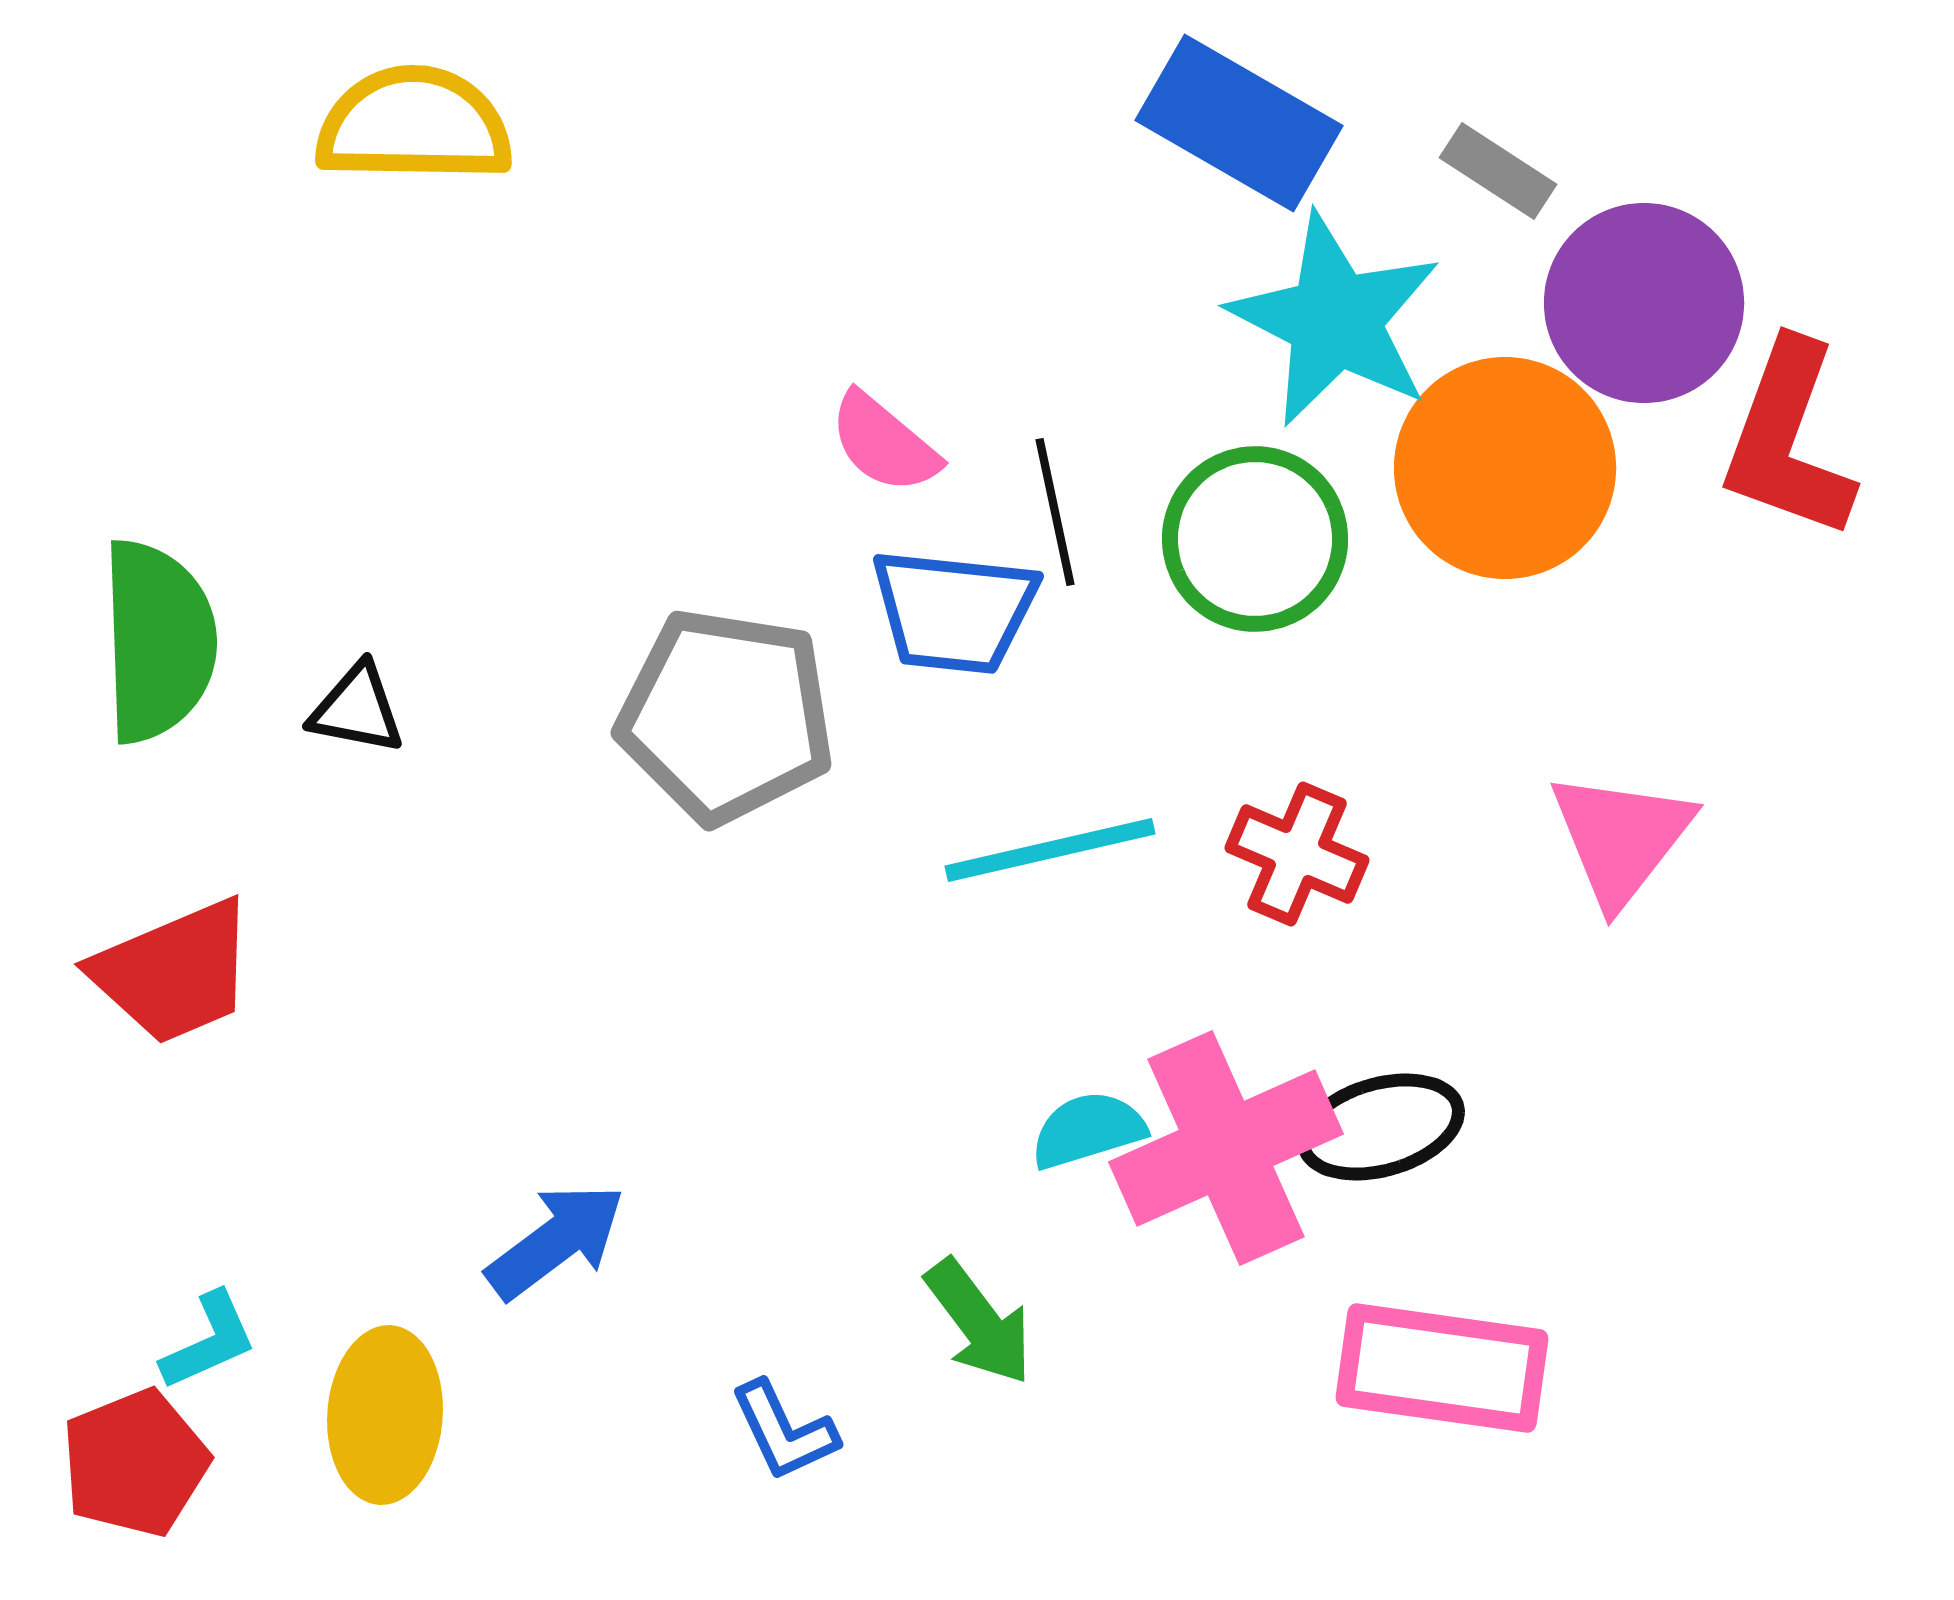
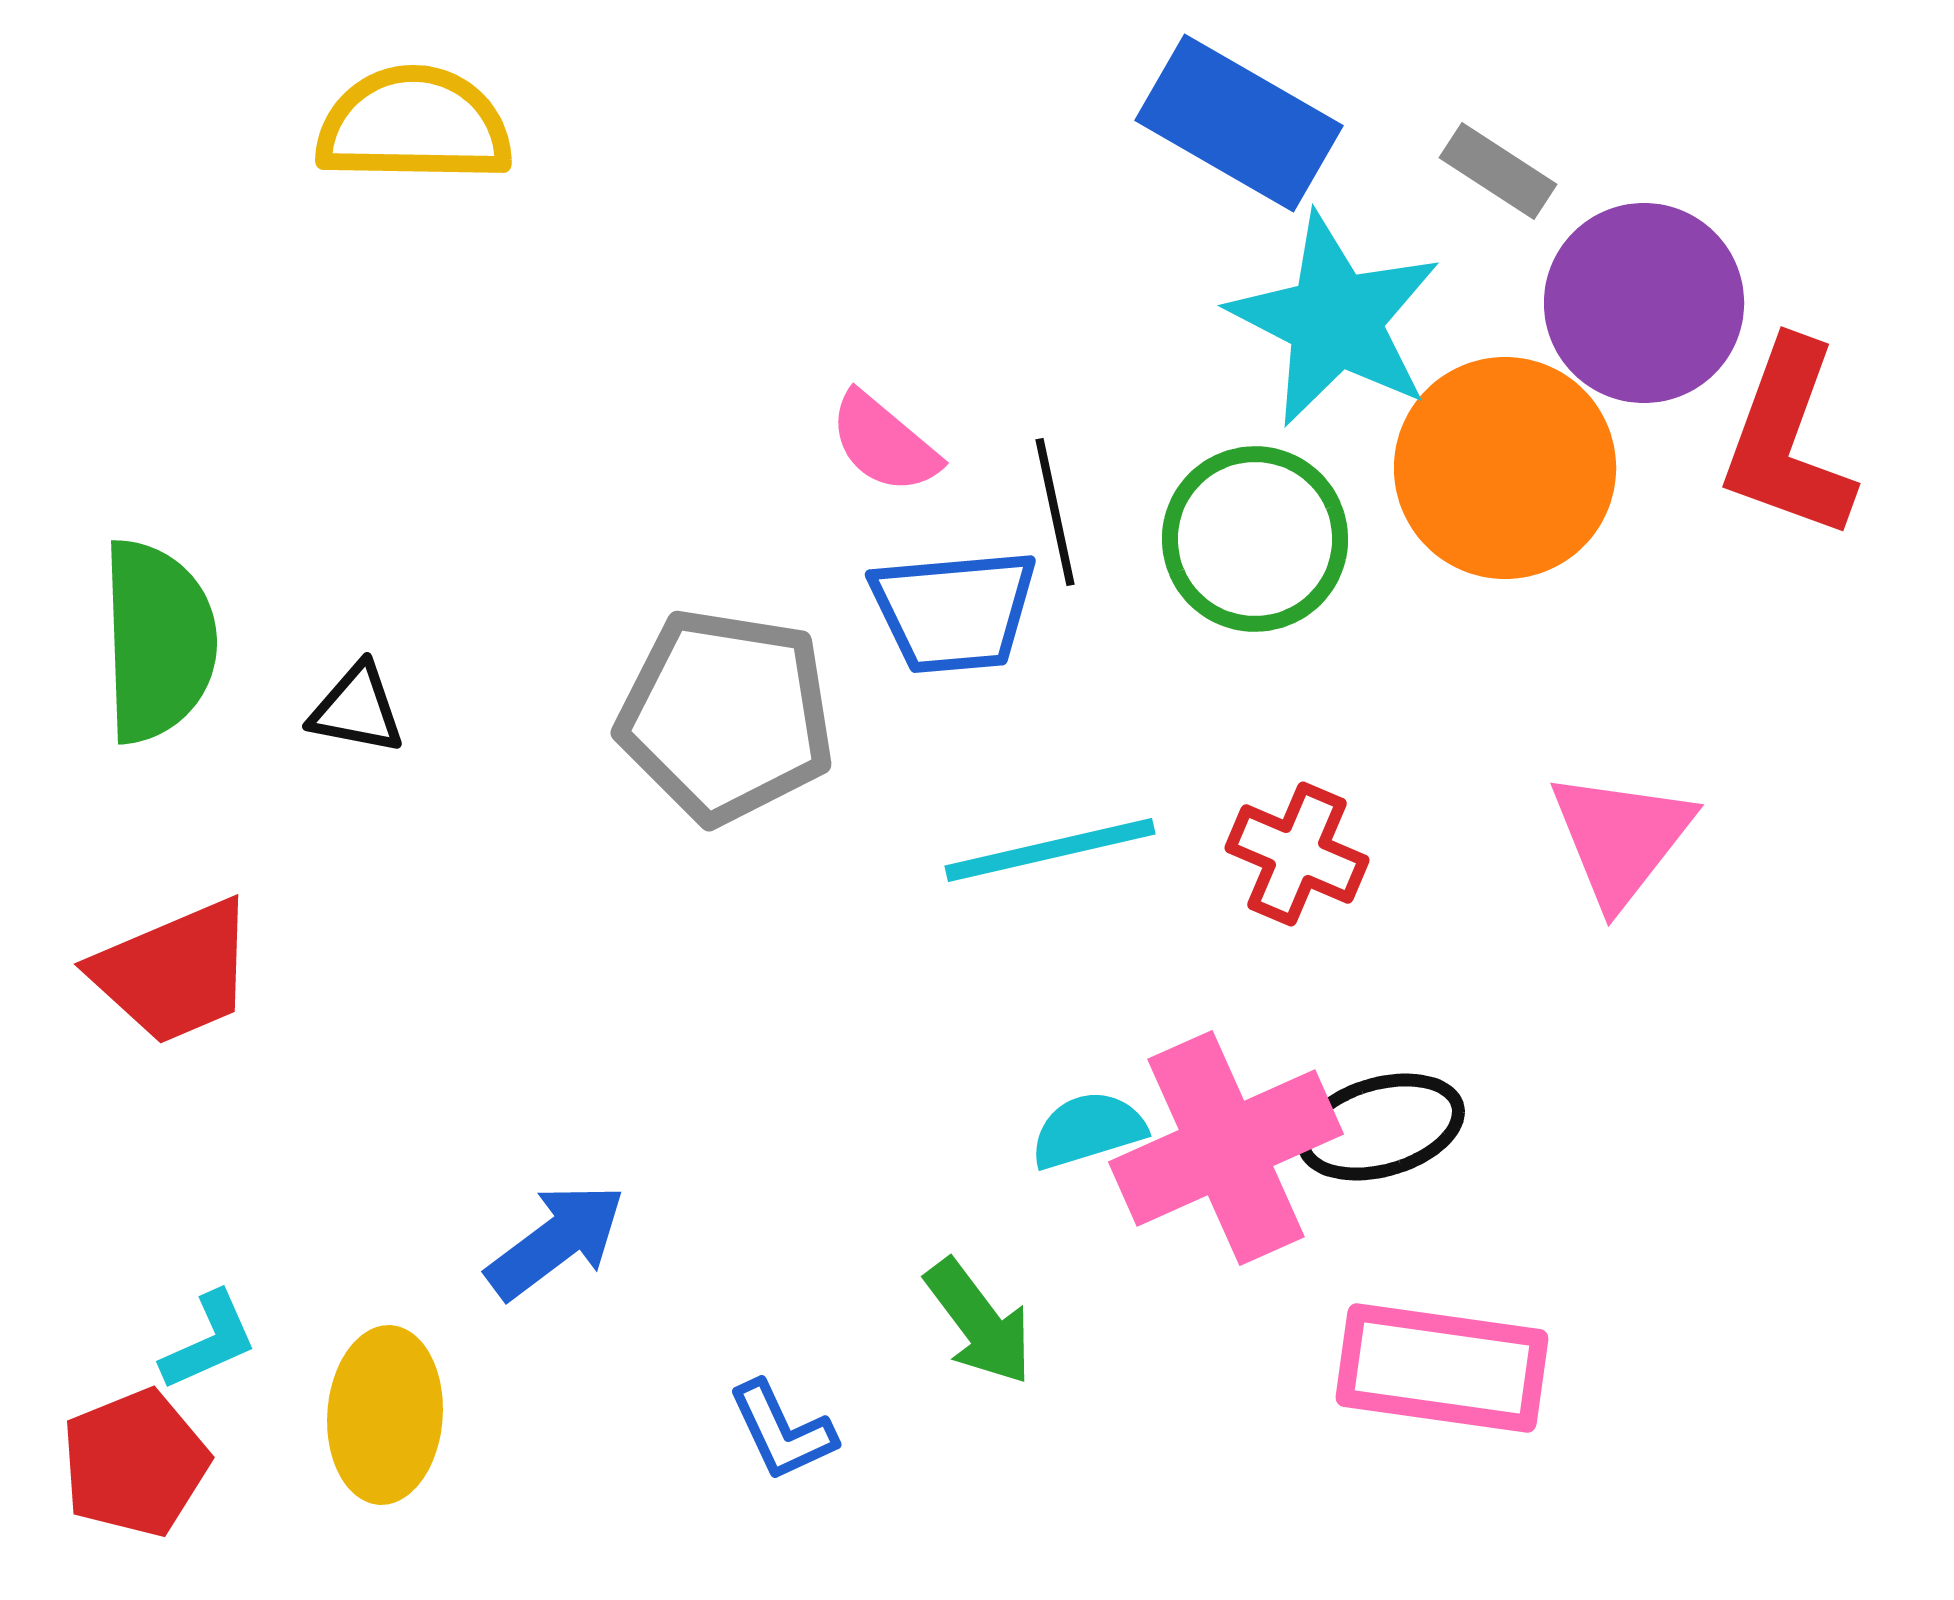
blue trapezoid: rotated 11 degrees counterclockwise
blue L-shape: moved 2 px left
